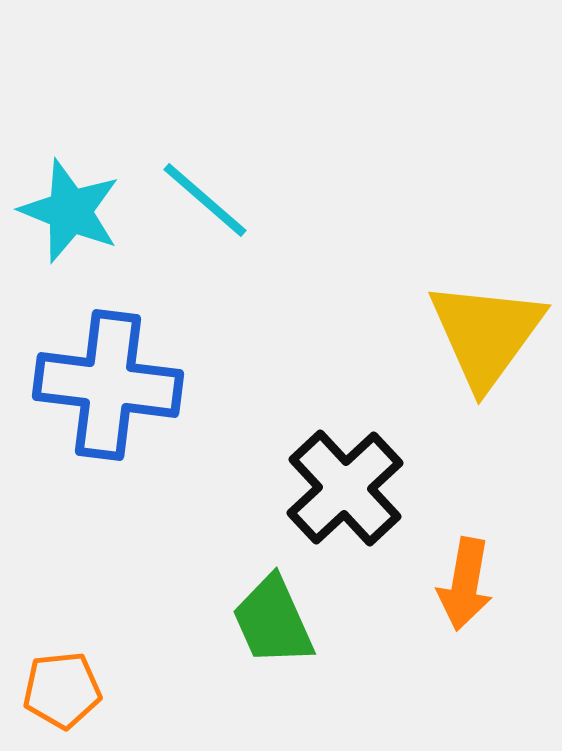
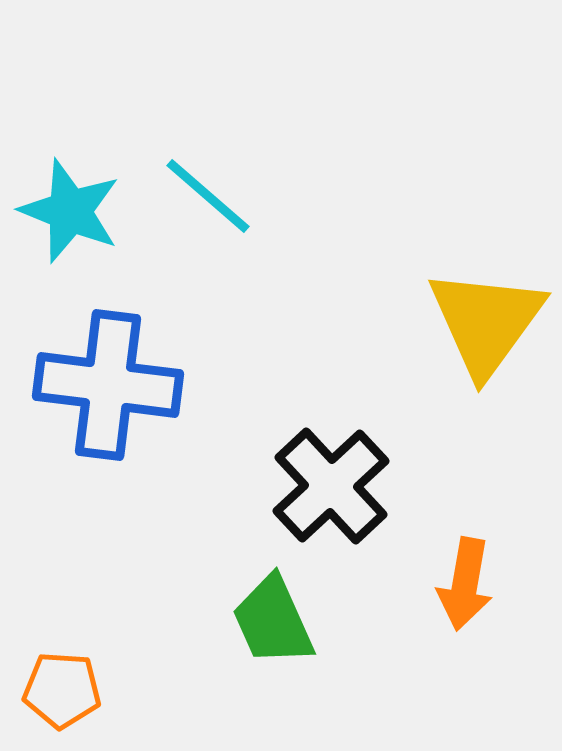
cyan line: moved 3 px right, 4 px up
yellow triangle: moved 12 px up
black cross: moved 14 px left, 2 px up
orange pentagon: rotated 10 degrees clockwise
